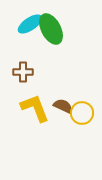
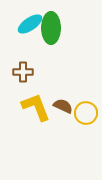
green ellipse: moved 1 px up; rotated 28 degrees clockwise
yellow L-shape: moved 1 px right, 1 px up
yellow circle: moved 4 px right
